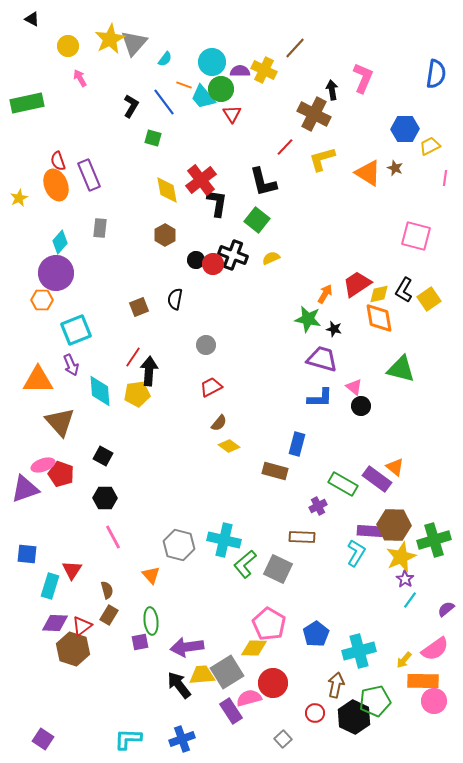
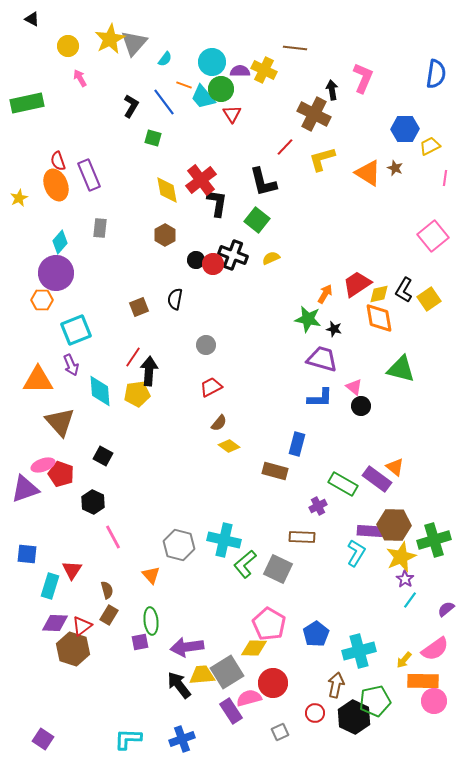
brown line at (295, 48): rotated 55 degrees clockwise
pink square at (416, 236): moved 17 px right; rotated 36 degrees clockwise
black hexagon at (105, 498): moved 12 px left, 4 px down; rotated 25 degrees clockwise
gray square at (283, 739): moved 3 px left, 7 px up; rotated 18 degrees clockwise
